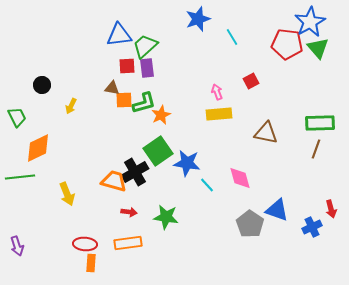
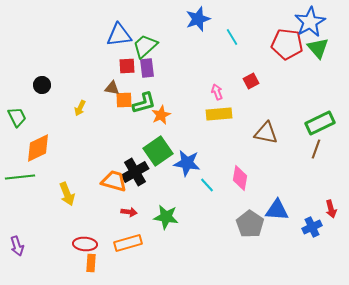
yellow arrow at (71, 106): moved 9 px right, 2 px down
green rectangle at (320, 123): rotated 24 degrees counterclockwise
pink diamond at (240, 178): rotated 25 degrees clockwise
blue triangle at (277, 210): rotated 15 degrees counterclockwise
orange rectangle at (128, 243): rotated 8 degrees counterclockwise
